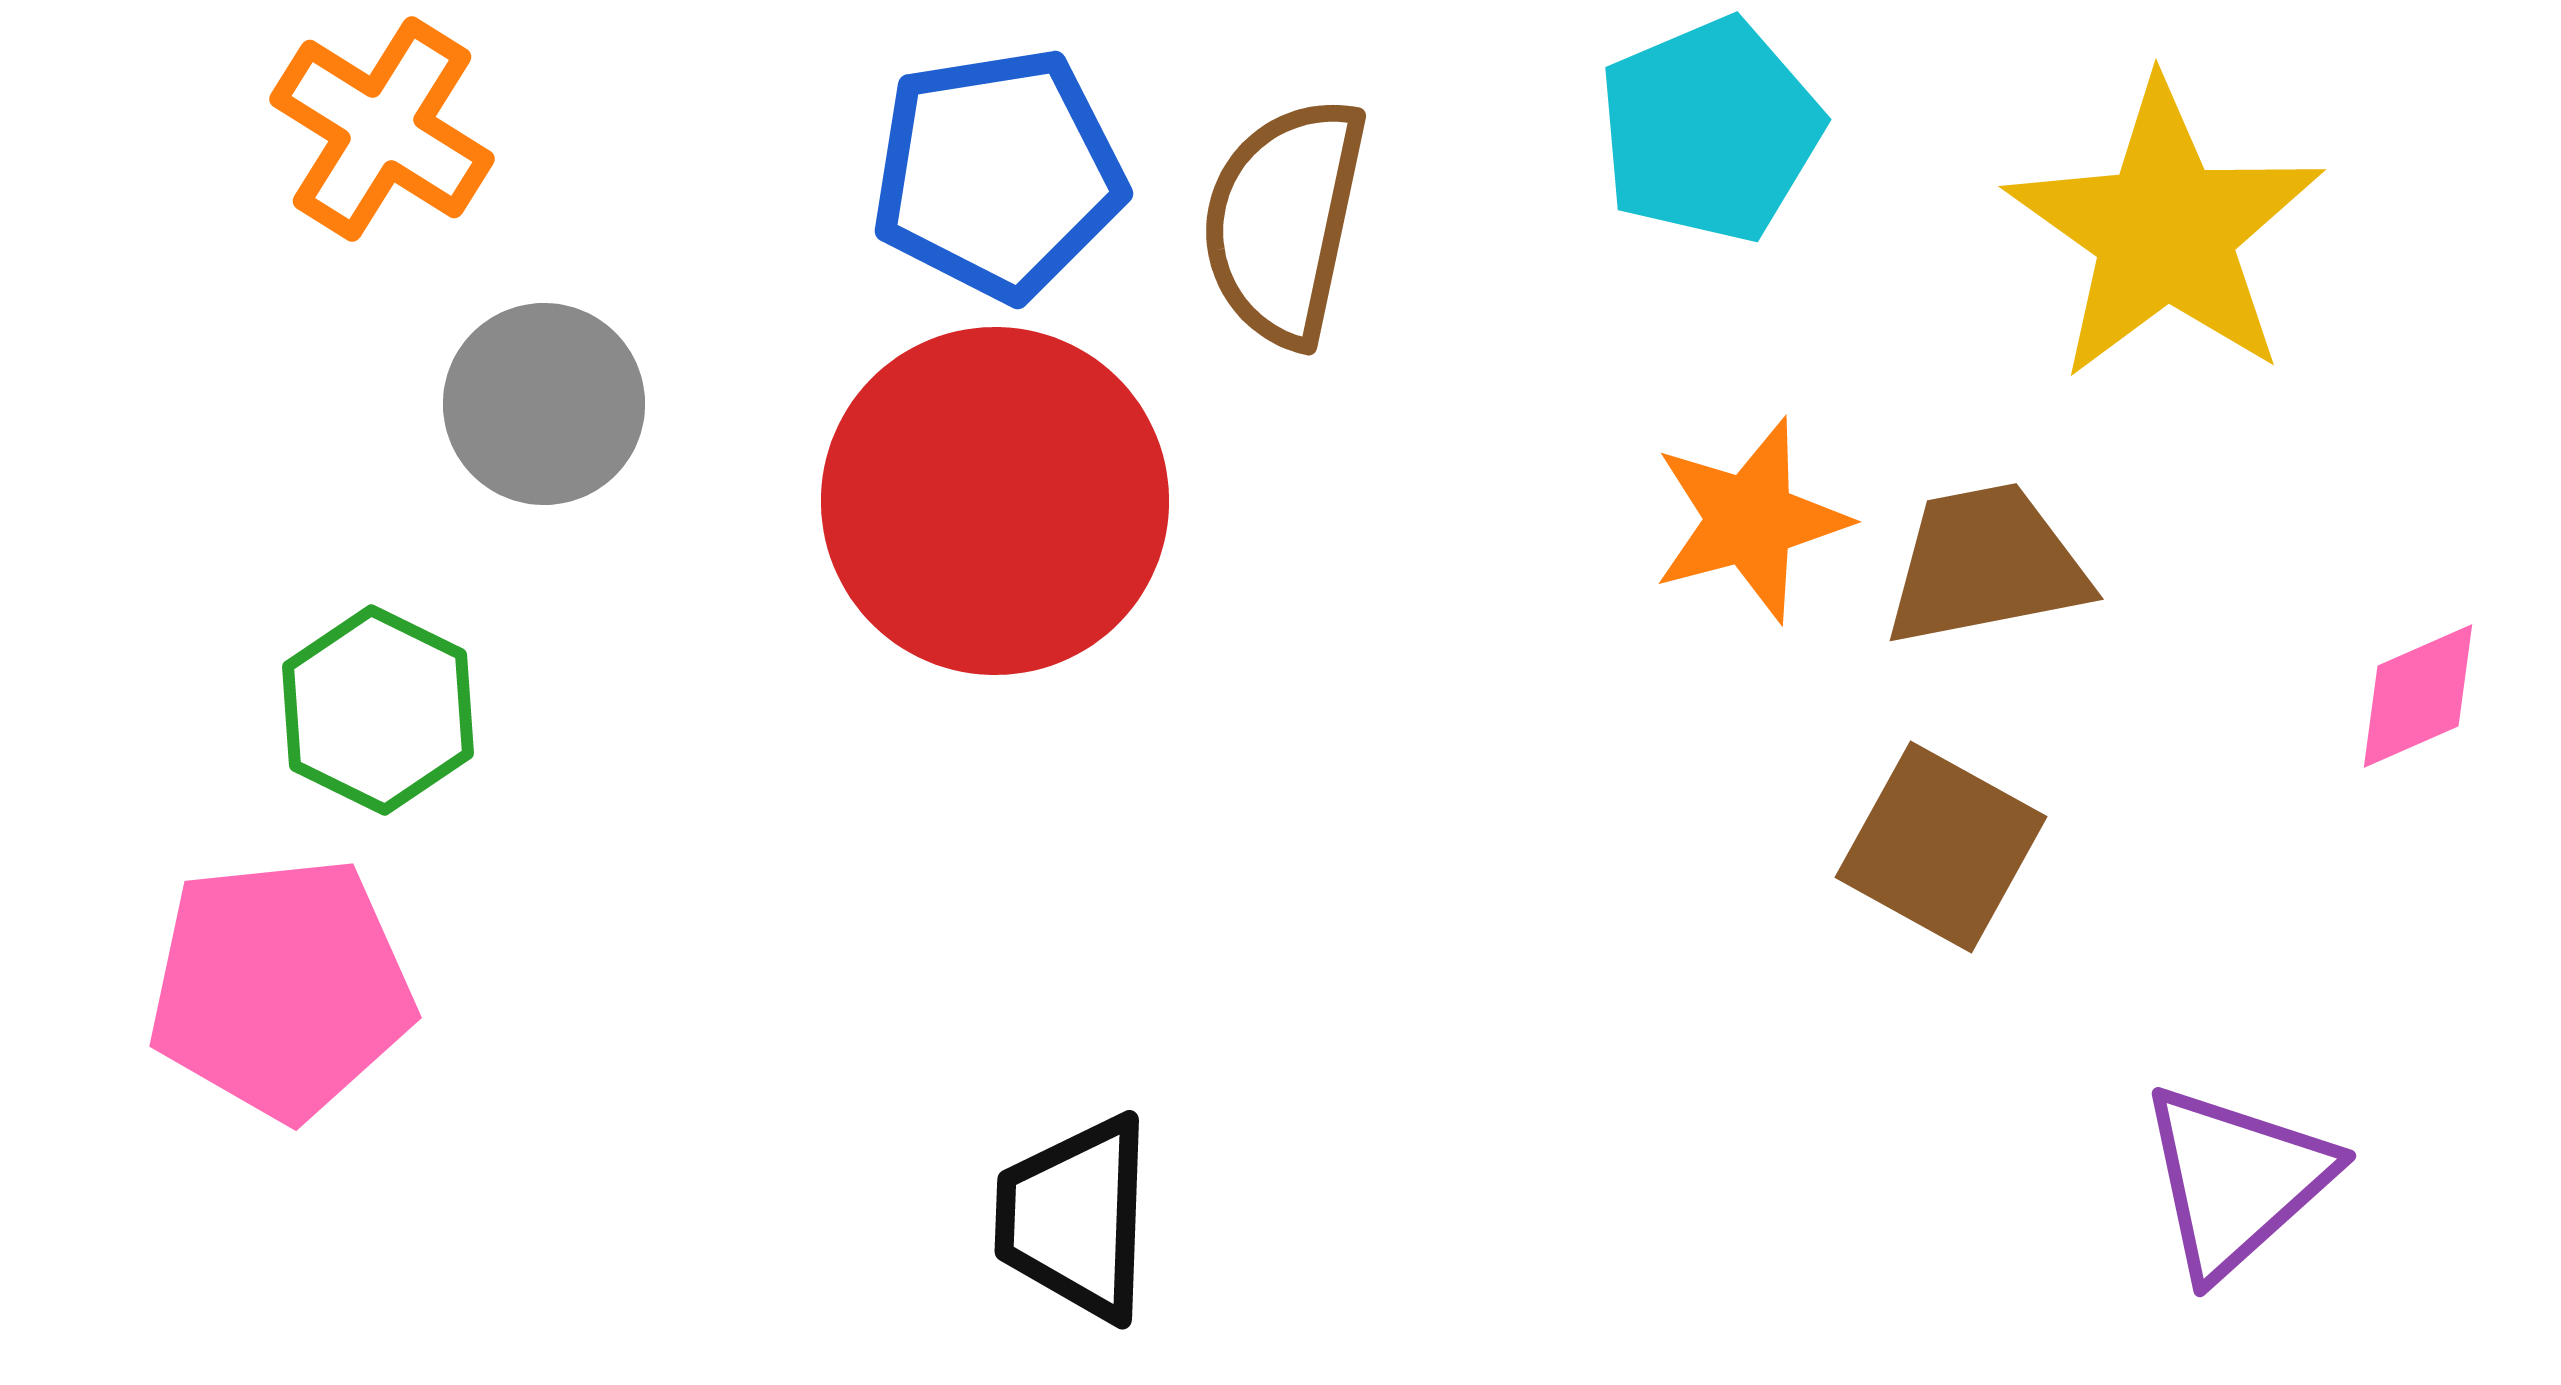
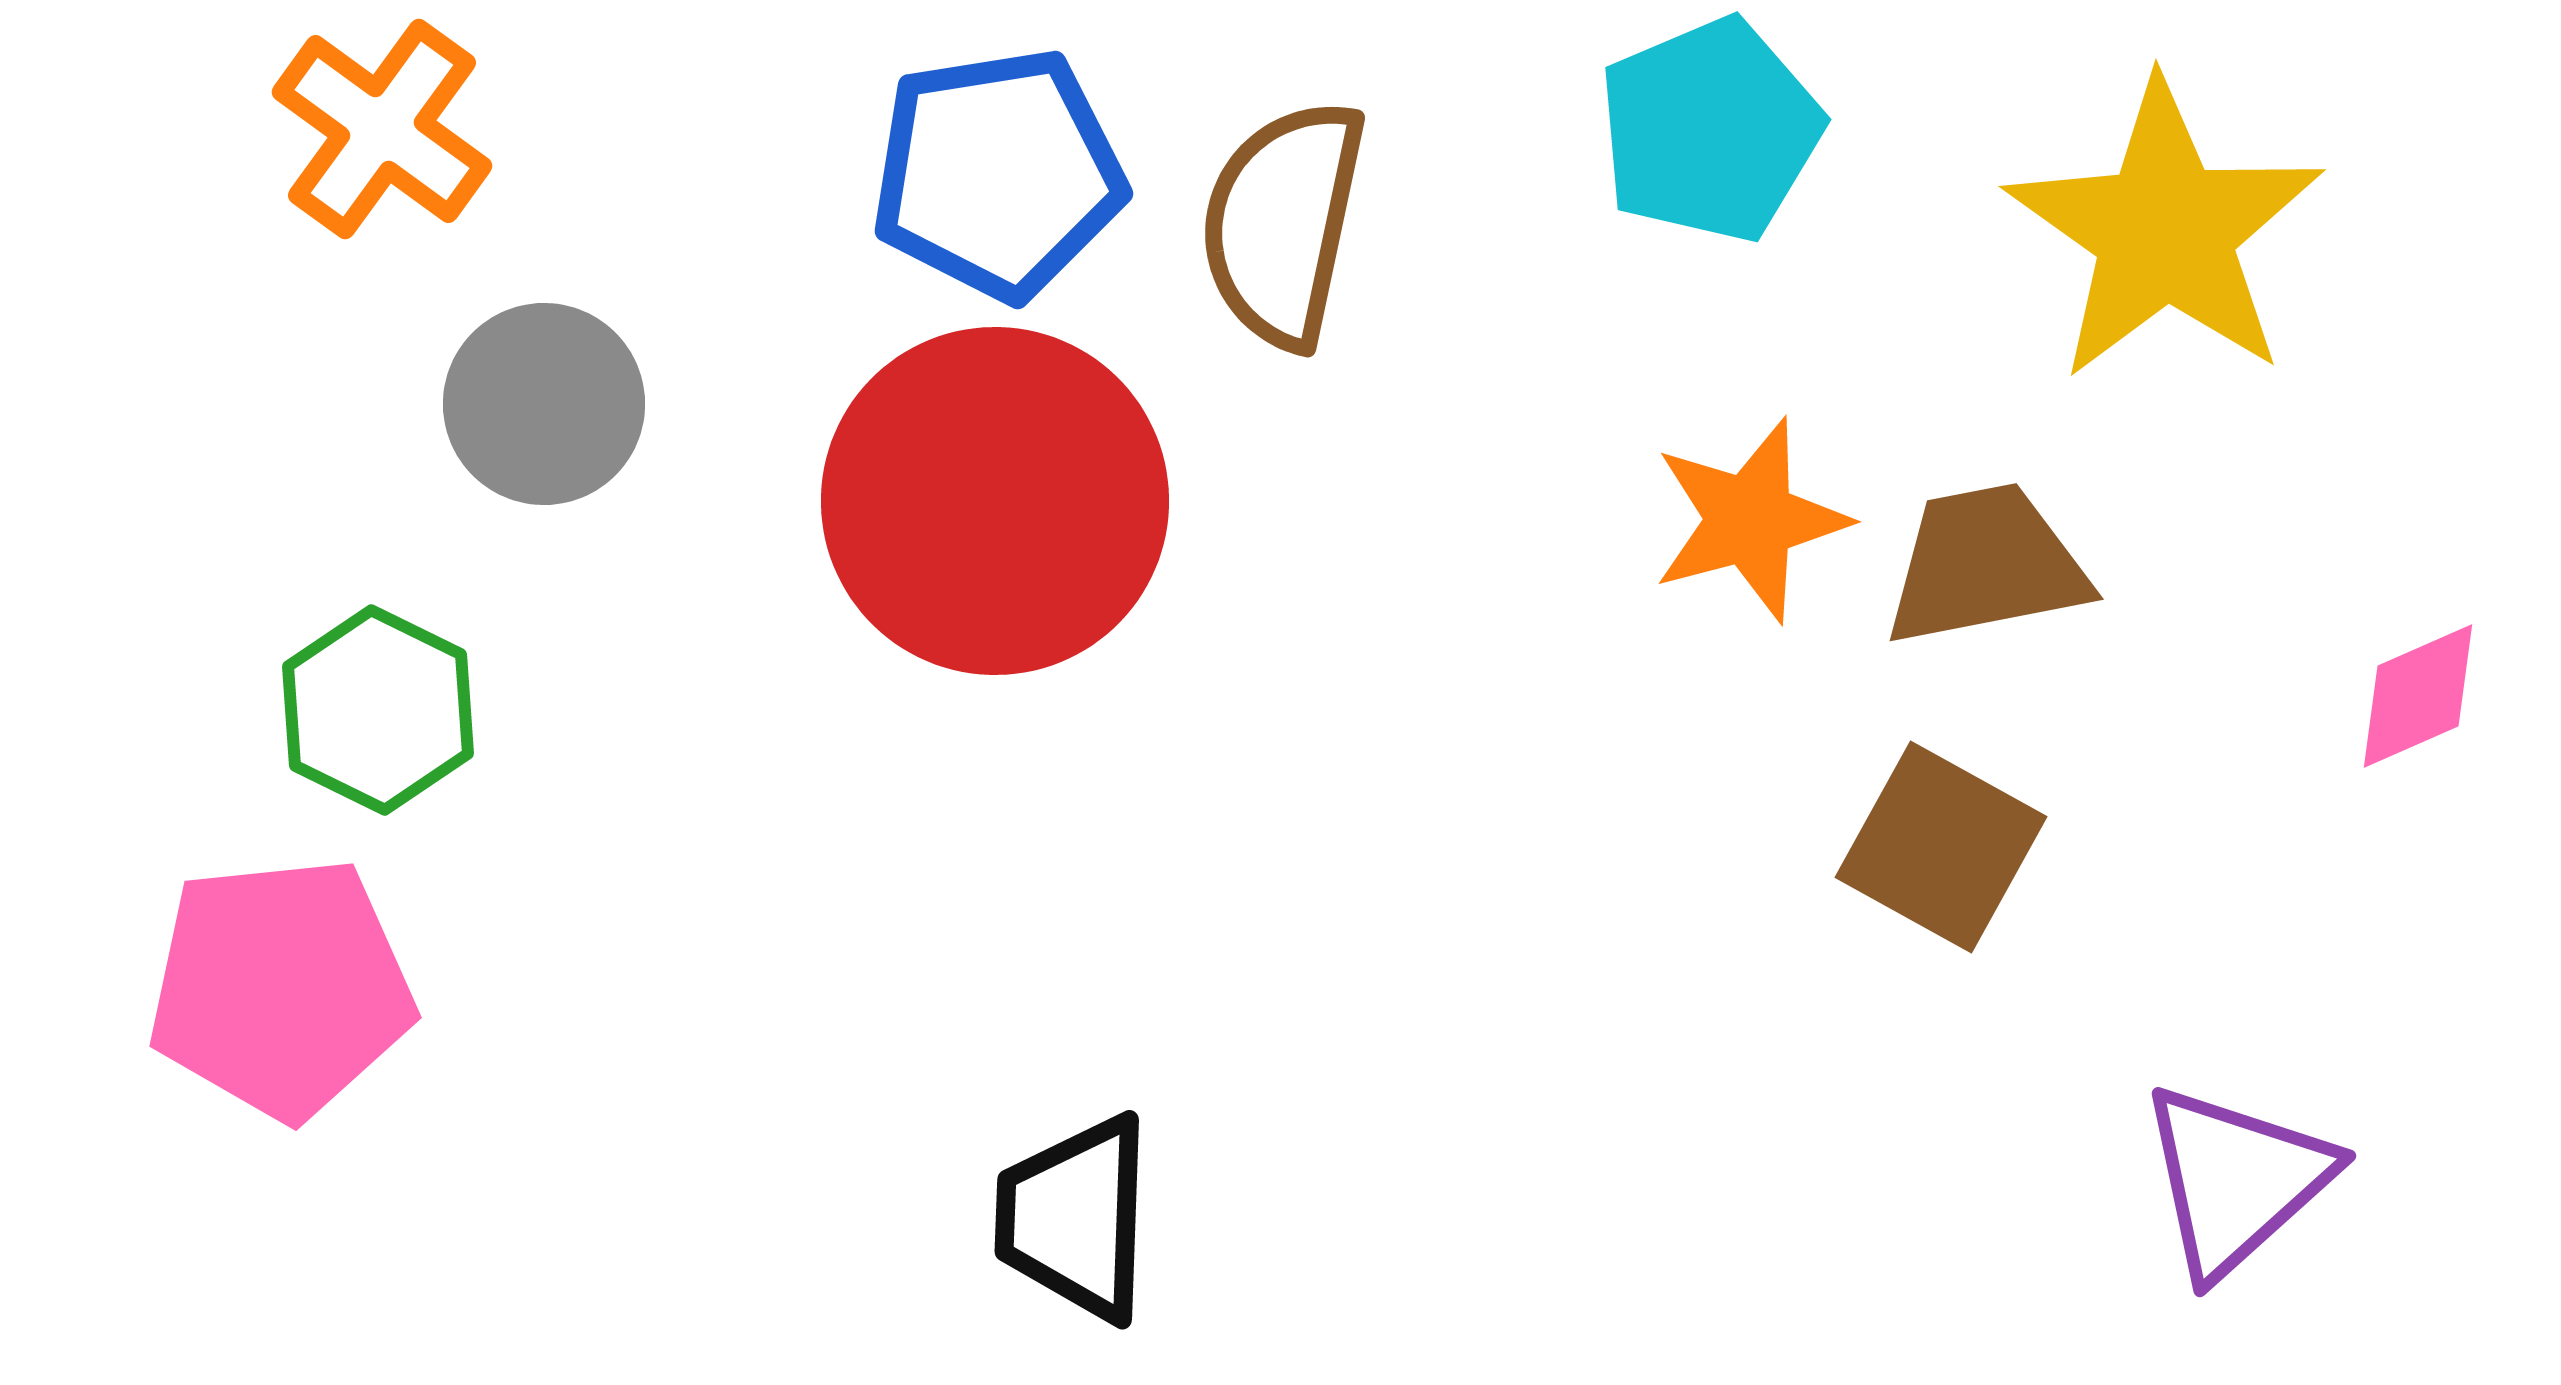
orange cross: rotated 4 degrees clockwise
brown semicircle: moved 1 px left, 2 px down
